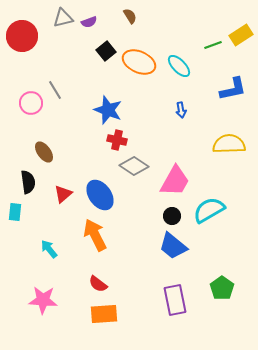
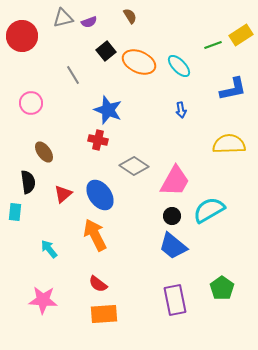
gray line: moved 18 px right, 15 px up
red cross: moved 19 px left
